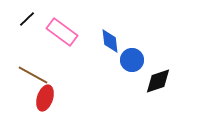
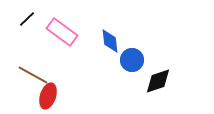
red ellipse: moved 3 px right, 2 px up
